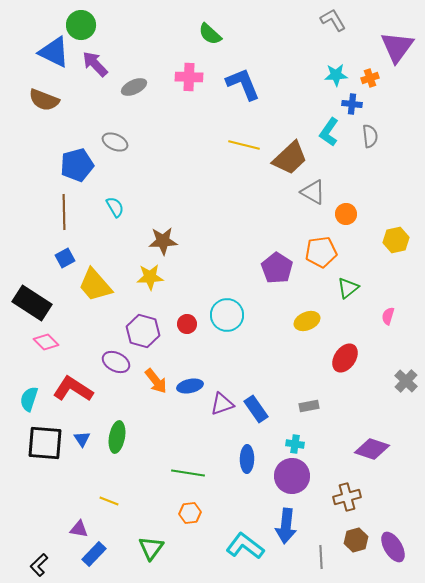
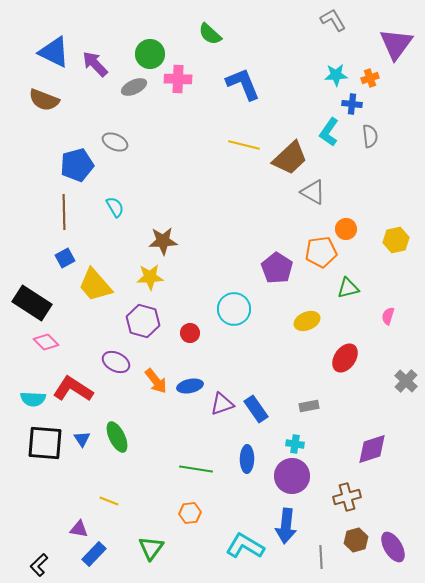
green circle at (81, 25): moved 69 px right, 29 px down
purple triangle at (397, 47): moved 1 px left, 3 px up
pink cross at (189, 77): moved 11 px left, 2 px down
orange circle at (346, 214): moved 15 px down
green triangle at (348, 288): rotated 25 degrees clockwise
cyan circle at (227, 315): moved 7 px right, 6 px up
red circle at (187, 324): moved 3 px right, 9 px down
purple hexagon at (143, 331): moved 10 px up
cyan semicircle at (29, 399): moved 4 px right; rotated 105 degrees counterclockwise
green ellipse at (117, 437): rotated 36 degrees counterclockwise
purple diamond at (372, 449): rotated 36 degrees counterclockwise
green line at (188, 473): moved 8 px right, 4 px up
cyan L-shape at (245, 546): rotated 6 degrees counterclockwise
